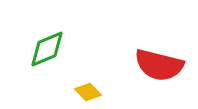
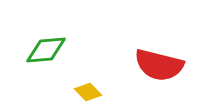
green diamond: moved 1 px left, 1 px down; rotated 18 degrees clockwise
